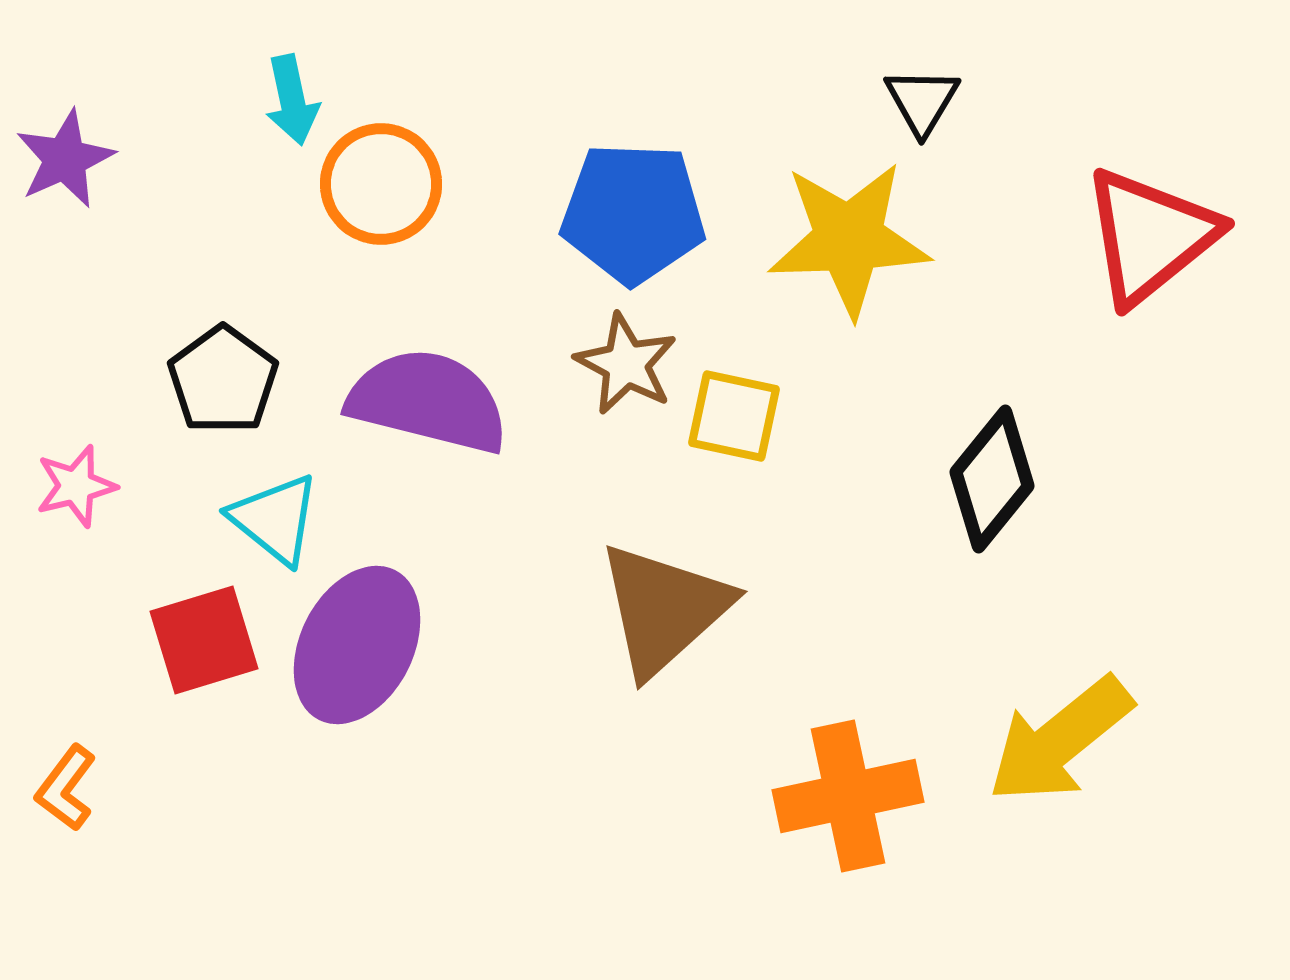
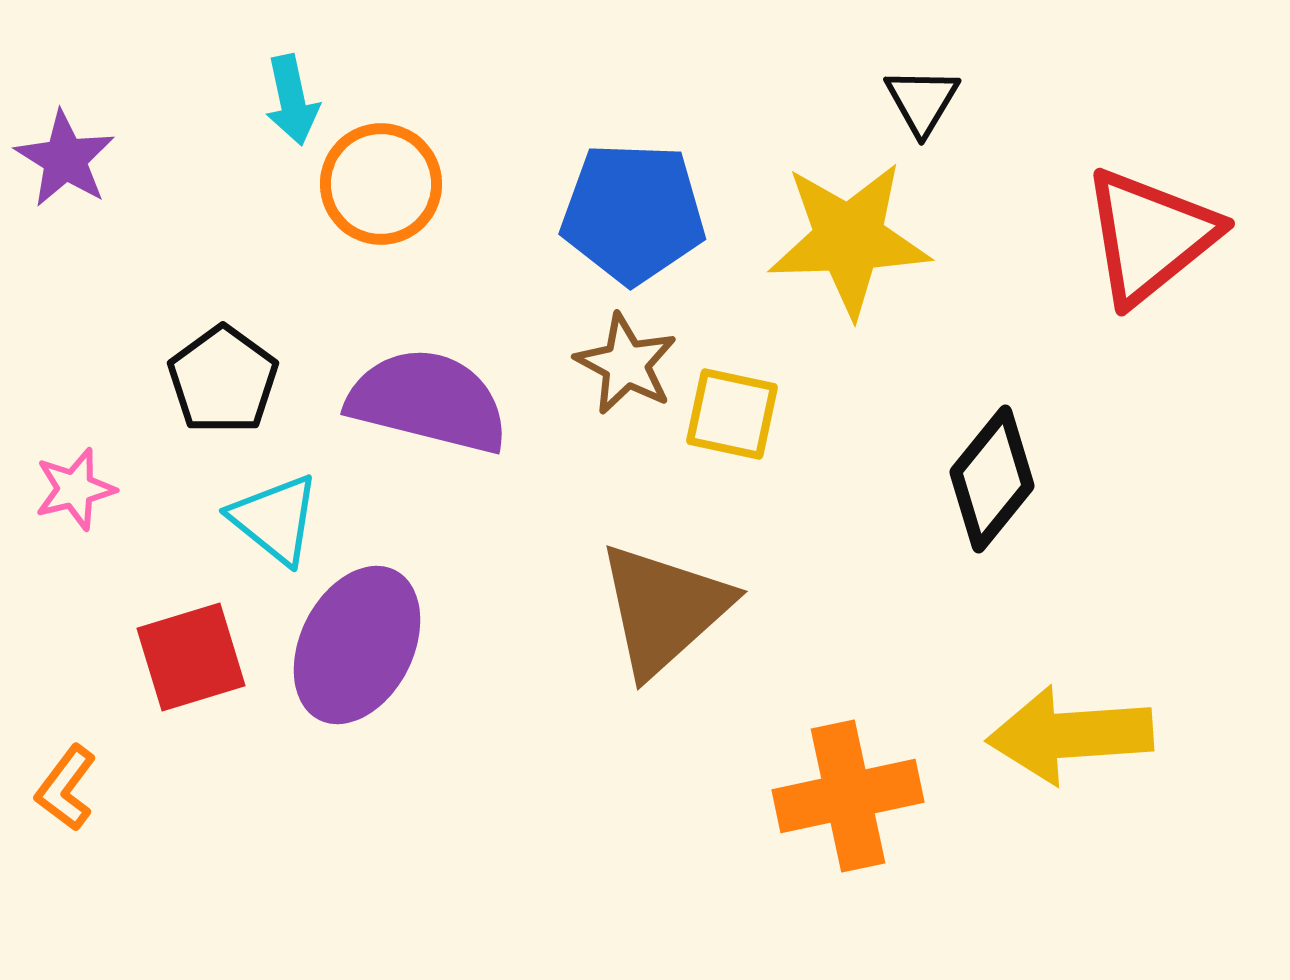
purple star: rotated 16 degrees counterclockwise
yellow square: moved 2 px left, 2 px up
pink star: moved 1 px left, 3 px down
red square: moved 13 px left, 17 px down
yellow arrow: moved 10 px right, 5 px up; rotated 35 degrees clockwise
